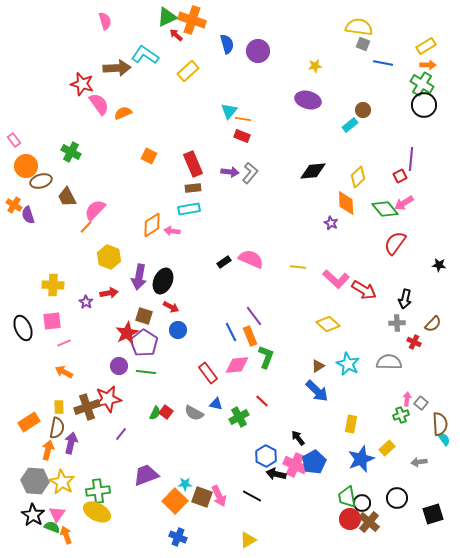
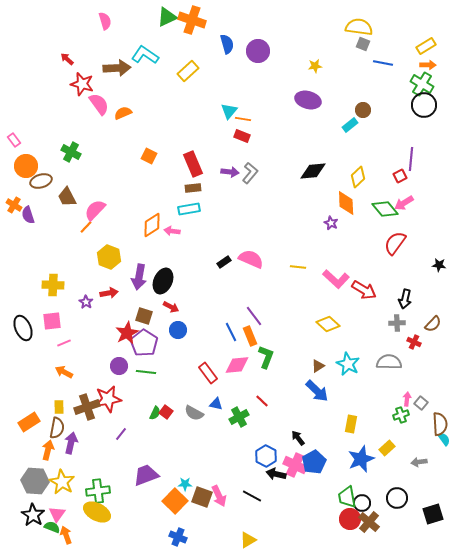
red arrow at (176, 35): moved 109 px left, 24 px down
